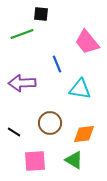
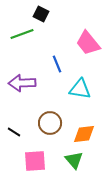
black square: rotated 21 degrees clockwise
pink trapezoid: moved 1 px right, 1 px down
green triangle: rotated 18 degrees clockwise
